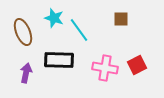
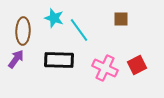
brown ellipse: moved 1 px up; rotated 24 degrees clockwise
pink cross: rotated 15 degrees clockwise
purple arrow: moved 10 px left, 14 px up; rotated 24 degrees clockwise
